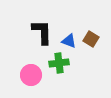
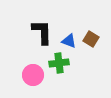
pink circle: moved 2 px right
